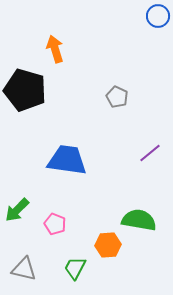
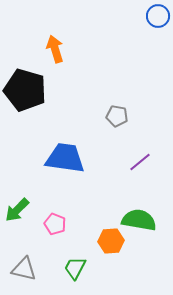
gray pentagon: moved 19 px down; rotated 15 degrees counterclockwise
purple line: moved 10 px left, 9 px down
blue trapezoid: moved 2 px left, 2 px up
orange hexagon: moved 3 px right, 4 px up
